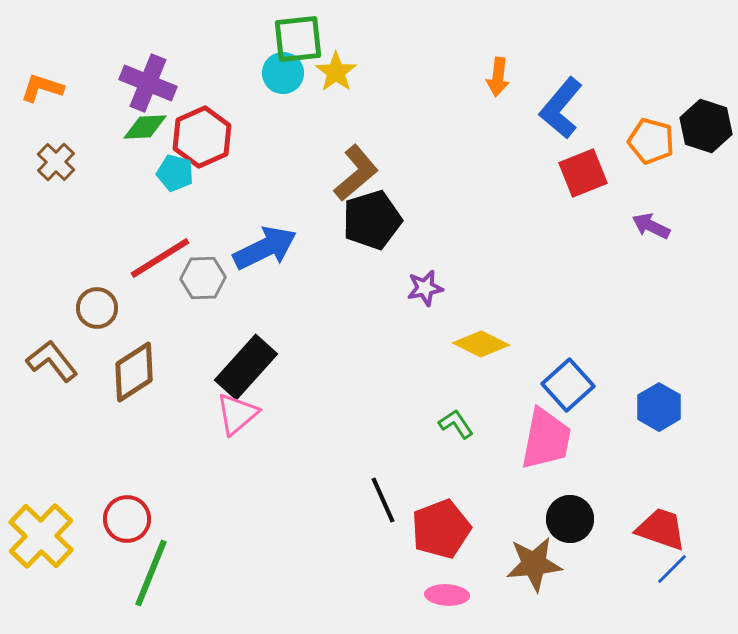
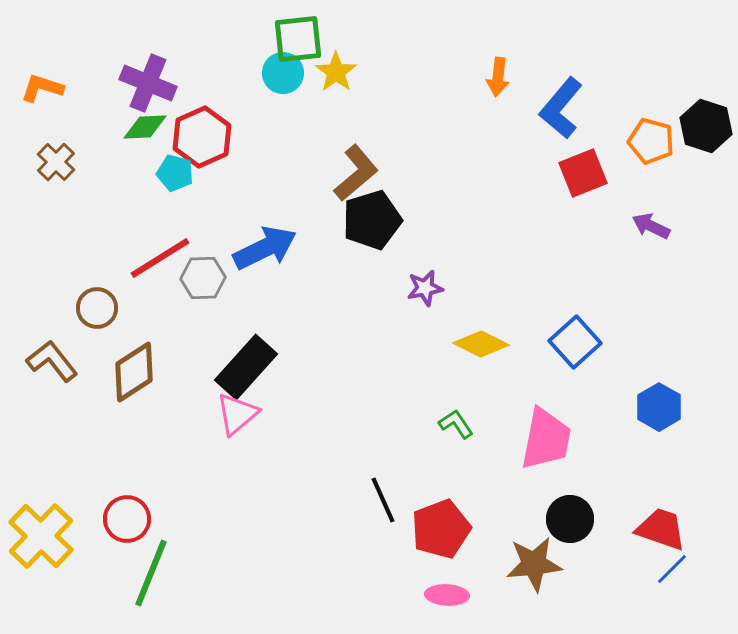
blue square at (568, 385): moved 7 px right, 43 px up
